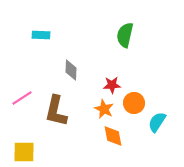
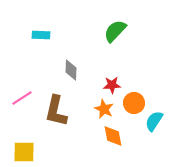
green semicircle: moved 10 px left, 4 px up; rotated 30 degrees clockwise
cyan semicircle: moved 3 px left, 1 px up
